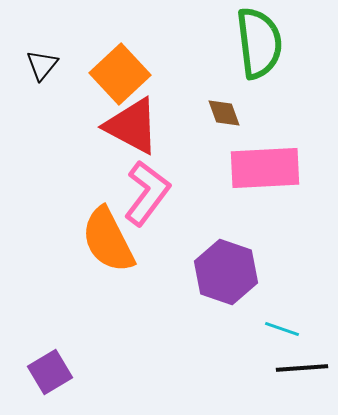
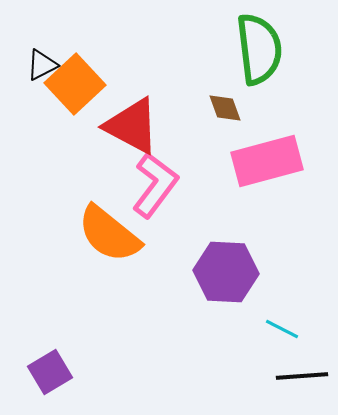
green semicircle: moved 6 px down
black triangle: rotated 24 degrees clockwise
orange square: moved 45 px left, 10 px down
brown diamond: moved 1 px right, 5 px up
pink rectangle: moved 2 px right, 7 px up; rotated 12 degrees counterclockwise
pink L-shape: moved 8 px right, 8 px up
orange semicircle: moved 1 px right, 6 px up; rotated 24 degrees counterclockwise
purple hexagon: rotated 16 degrees counterclockwise
cyan line: rotated 8 degrees clockwise
black line: moved 8 px down
